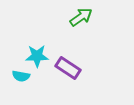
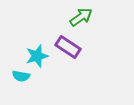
cyan star: rotated 15 degrees counterclockwise
purple rectangle: moved 21 px up
